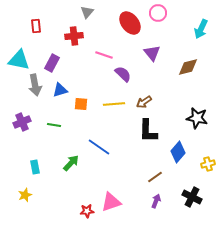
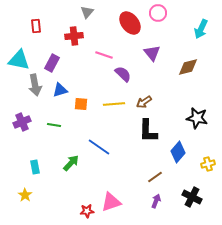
yellow star: rotated 16 degrees counterclockwise
